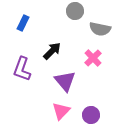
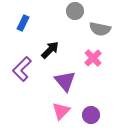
black arrow: moved 2 px left, 1 px up
purple L-shape: rotated 25 degrees clockwise
